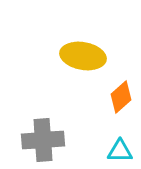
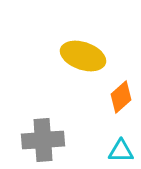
yellow ellipse: rotated 9 degrees clockwise
cyan triangle: moved 1 px right
